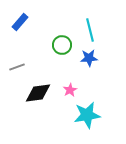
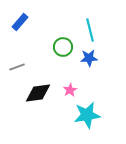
green circle: moved 1 px right, 2 px down
